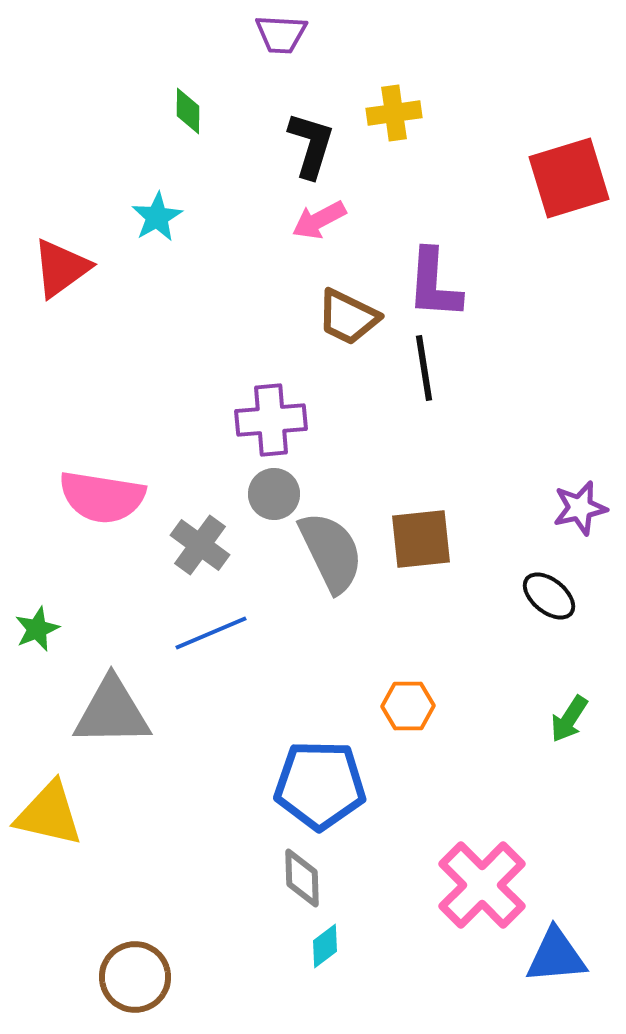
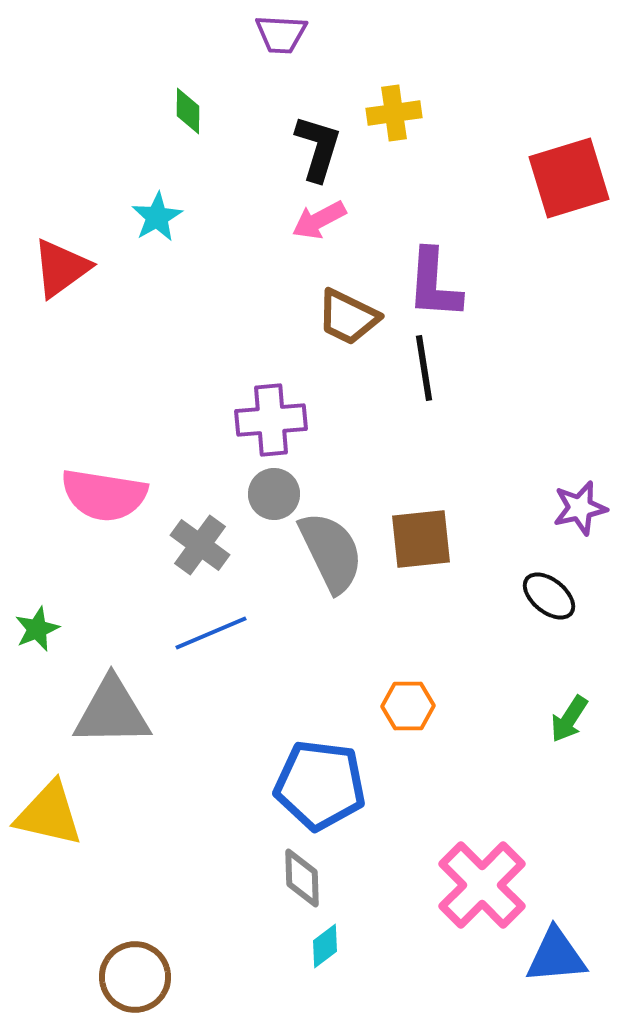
black L-shape: moved 7 px right, 3 px down
pink semicircle: moved 2 px right, 2 px up
blue pentagon: rotated 6 degrees clockwise
